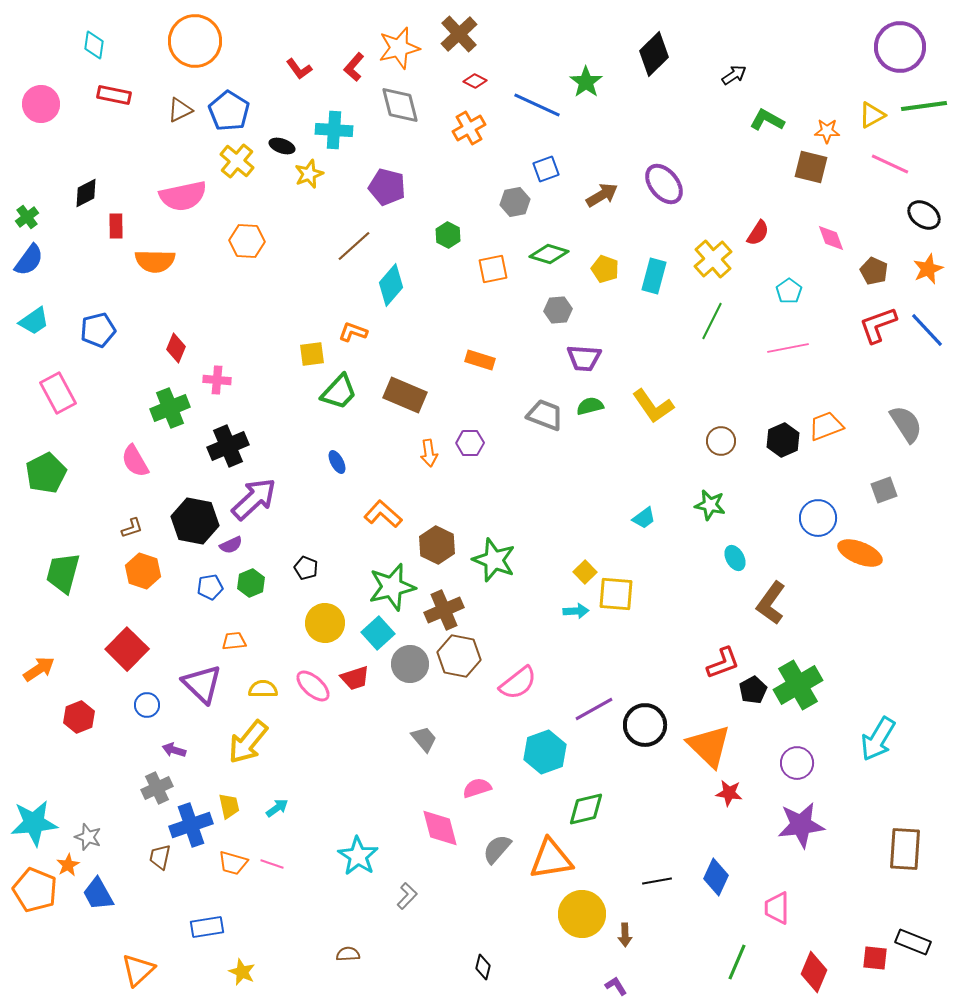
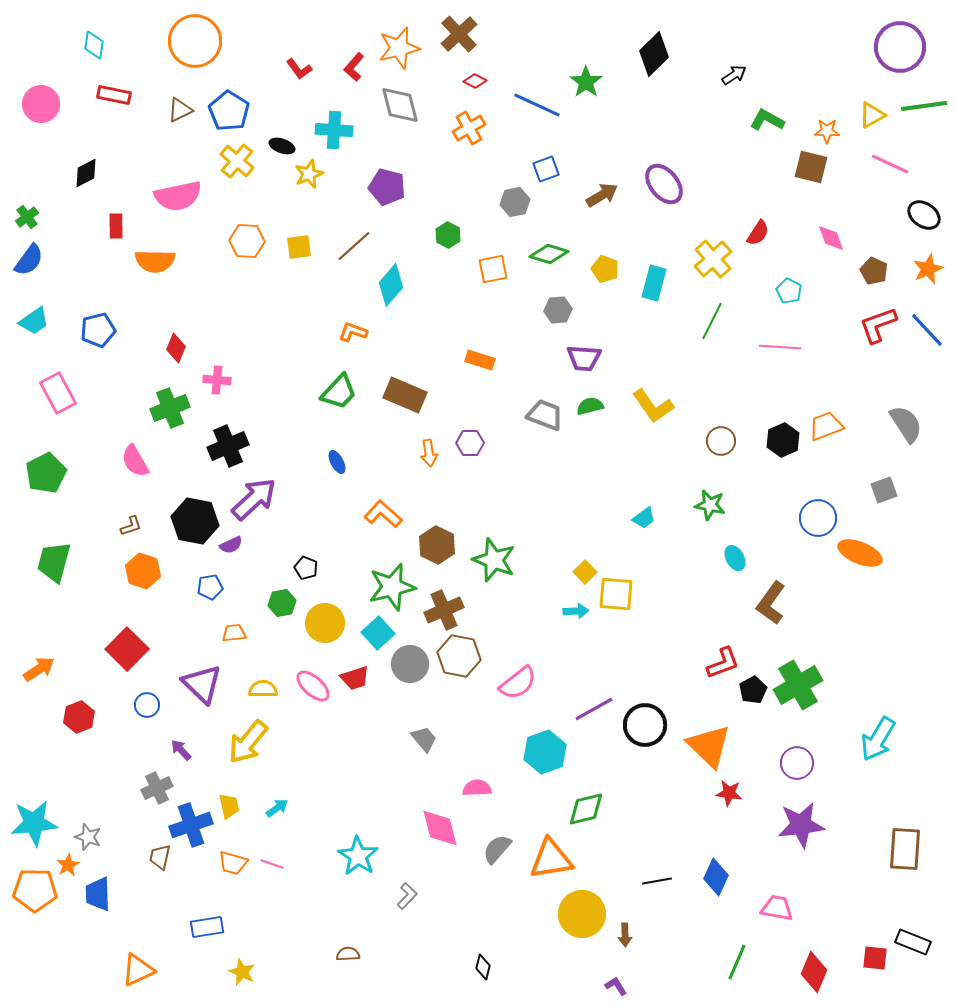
black diamond at (86, 193): moved 20 px up
pink semicircle at (183, 196): moved 5 px left
cyan rectangle at (654, 276): moved 7 px down
cyan pentagon at (789, 291): rotated 10 degrees counterclockwise
pink line at (788, 348): moved 8 px left, 1 px up; rotated 15 degrees clockwise
yellow square at (312, 354): moved 13 px left, 107 px up
brown L-shape at (132, 528): moved 1 px left, 2 px up
green trapezoid at (63, 573): moved 9 px left, 11 px up
green hexagon at (251, 583): moved 31 px right, 20 px down; rotated 12 degrees clockwise
orange trapezoid at (234, 641): moved 8 px up
purple arrow at (174, 750): moved 7 px right; rotated 30 degrees clockwise
pink semicircle at (477, 788): rotated 16 degrees clockwise
orange pentagon at (35, 890): rotated 21 degrees counterclockwise
blue trapezoid at (98, 894): rotated 27 degrees clockwise
pink trapezoid at (777, 908): rotated 100 degrees clockwise
orange triangle at (138, 970): rotated 18 degrees clockwise
